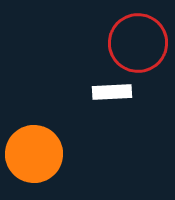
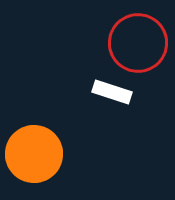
white rectangle: rotated 21 degrees clockwise
